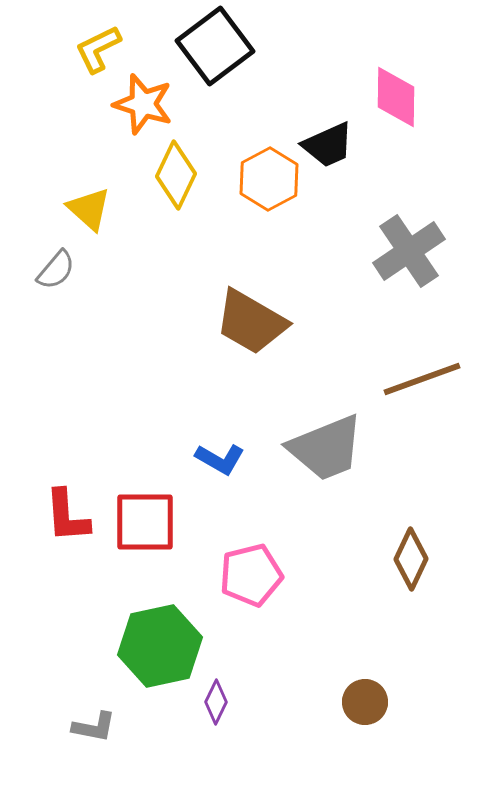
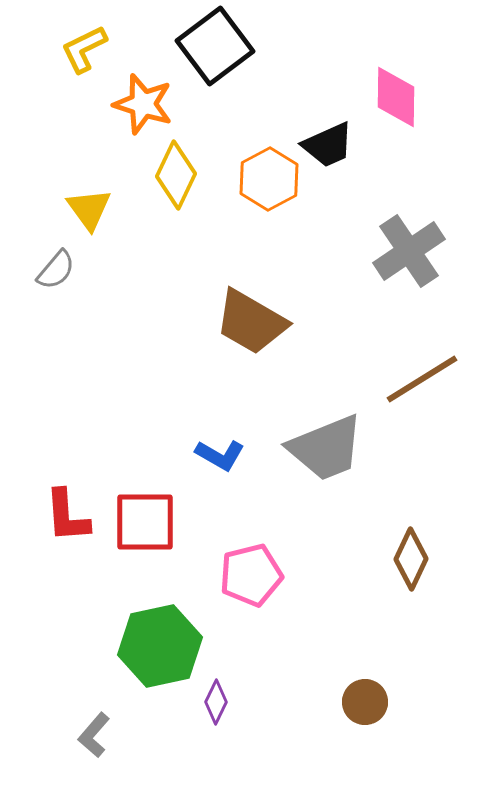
yellow L-shape: moved 14 px left
yellow triangle: rotated 12 degrees clockwise
brown line: rotated 12 degrees counterclockwise
blue L-shape: moved 4 px up
gray L-shape: moved 8 px down; rotated 120 degrees clockwise
